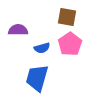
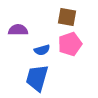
pink pentagon: rotated 15 degrees clockwise
blue semicircle: moved 2 px down
